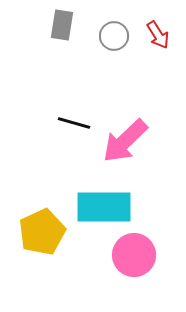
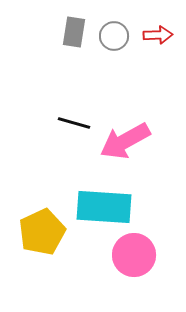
gray rectangle: moved 12 px right, 7 px down
red arrow: rotated 60 degrees counterclockwise
pink arrow: rotated 15 degrees clockwise
cyan rectangle: rotated 4 degrees clockwise
